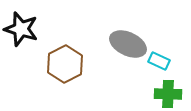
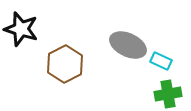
gray ellipse: moved 1 px down
cyan rectangle: moved 2 px right
green cross: rotated 12 degrees counterclockwise
